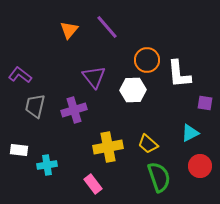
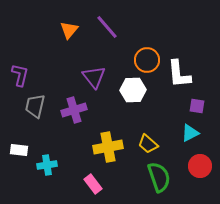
purple L-shape: rotated 65 degrees clockwise
purple square: moved 8 px left, 3 px down
